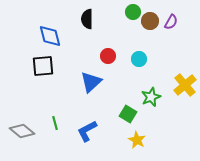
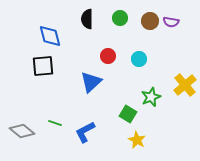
green circle: moved 13 px left, 6 px down
purple semicircle: rotated 70 degrees clockwise
green line: rotated 56 degrees counterclockwise
blue L-shape: moved 2 px left, 1 px down
